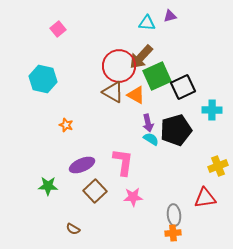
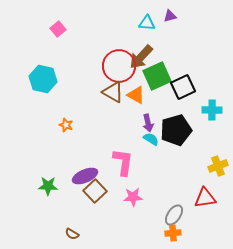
purple ellipse: moved 3 px right, 11 px down
gray ellipse: rotated 40 degrees clockwise
brown semicircle: moved 1 px left, 5 px down
